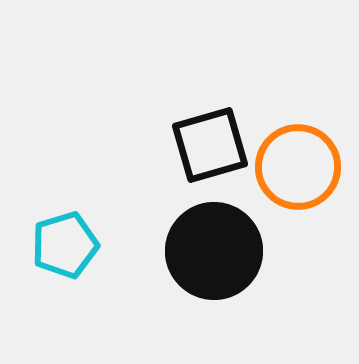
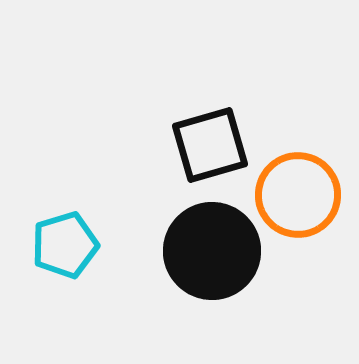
orange circle: moved 28 px down
black circle: moved 2 px left
